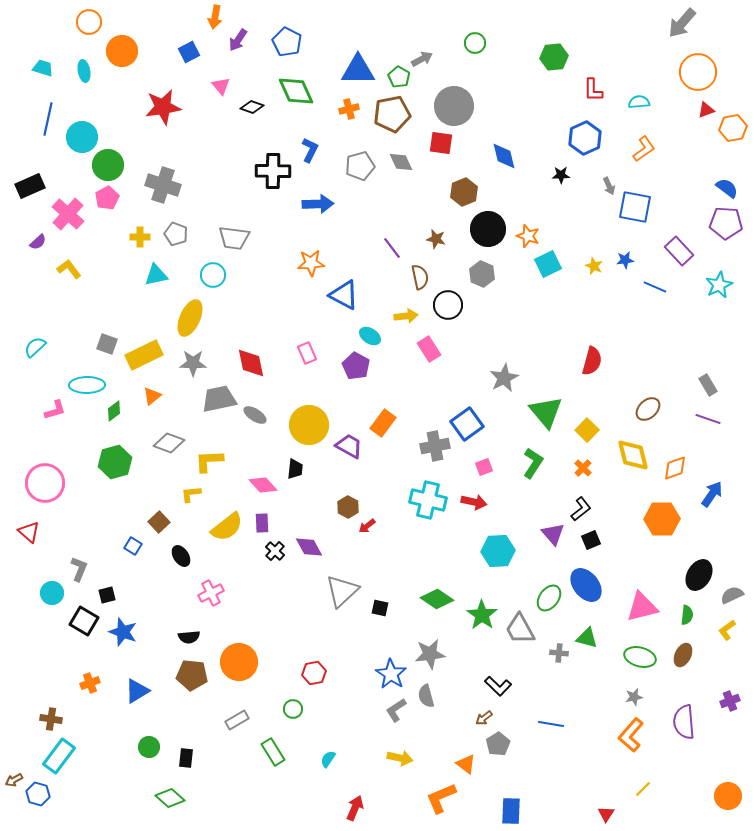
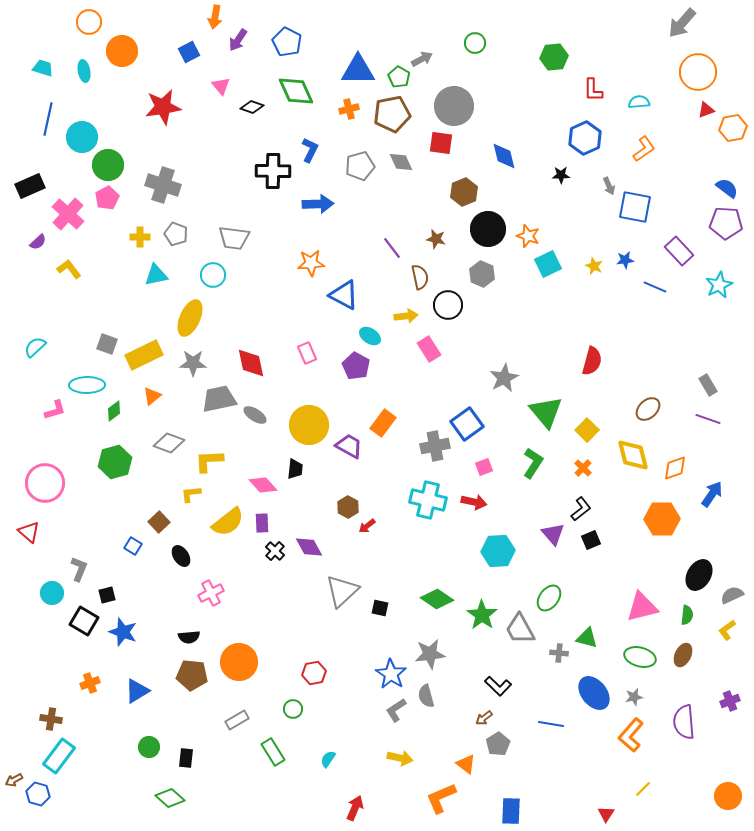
yellow semicircle at (227, 527): moved 1 px right, 5 px up
blue ellipse at (586, 585): moved 8 px right, 108 px down
